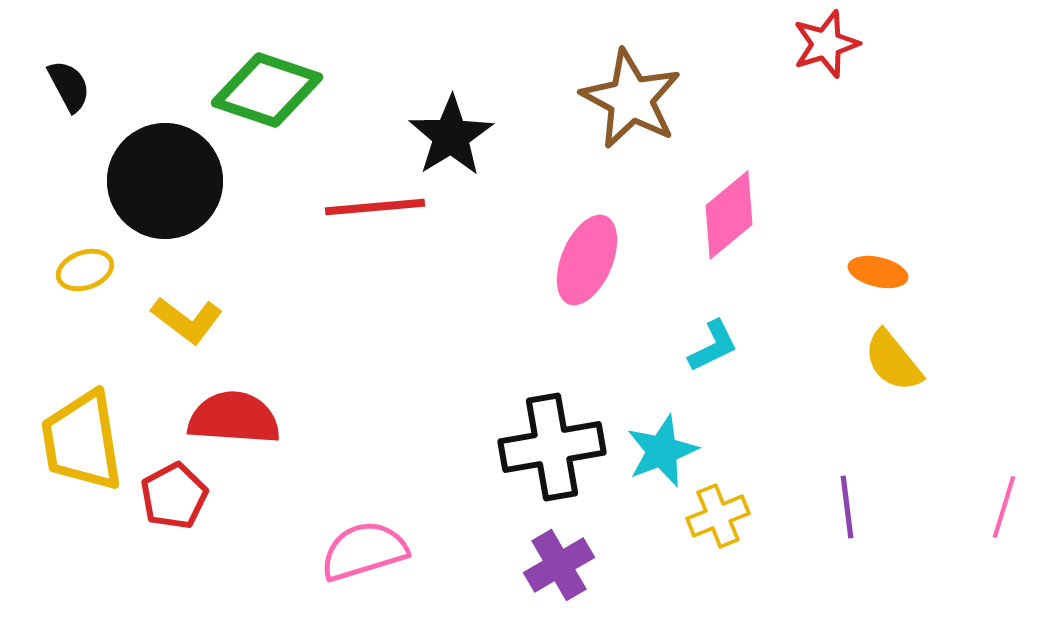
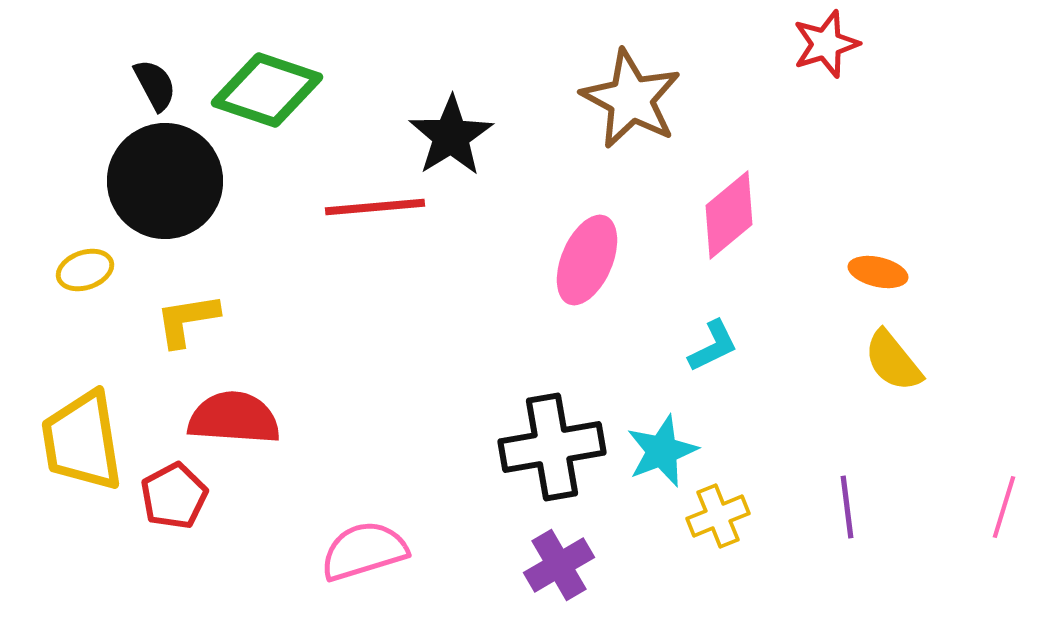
black semicircle: moved 86 px right, 1 px up
yellow L-shape: rotated 134 degrees clockwise
